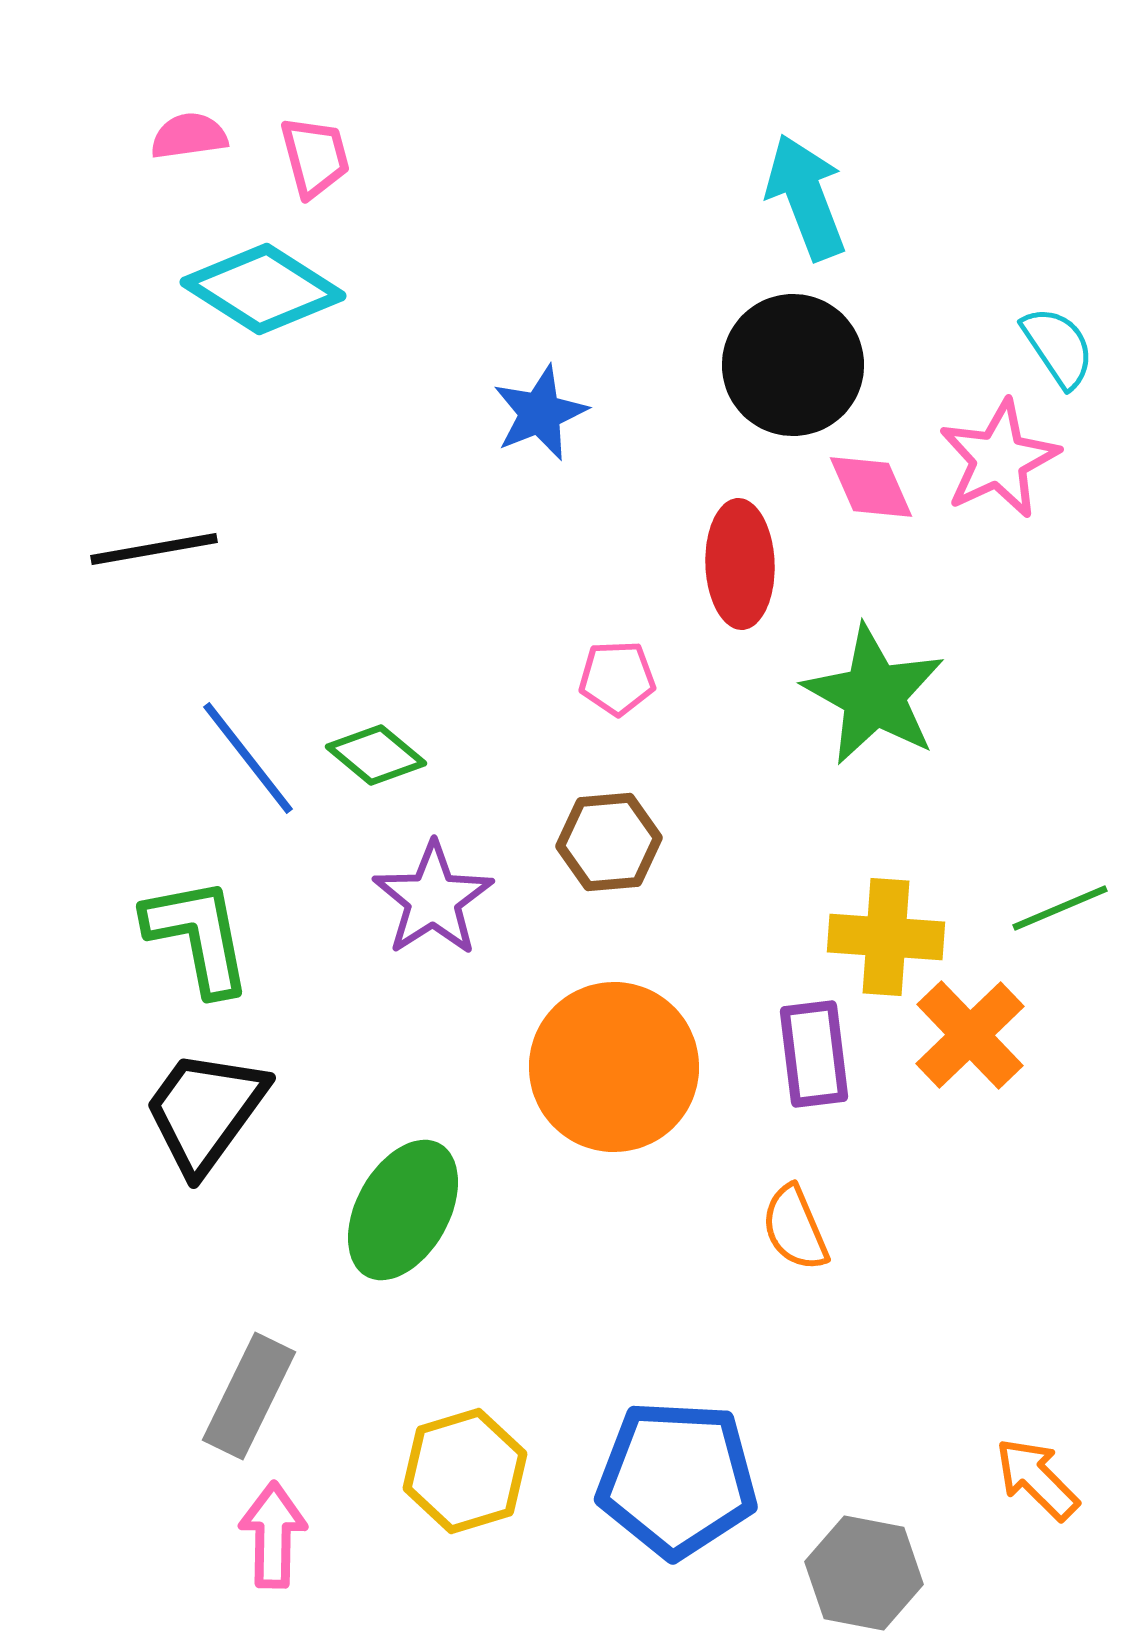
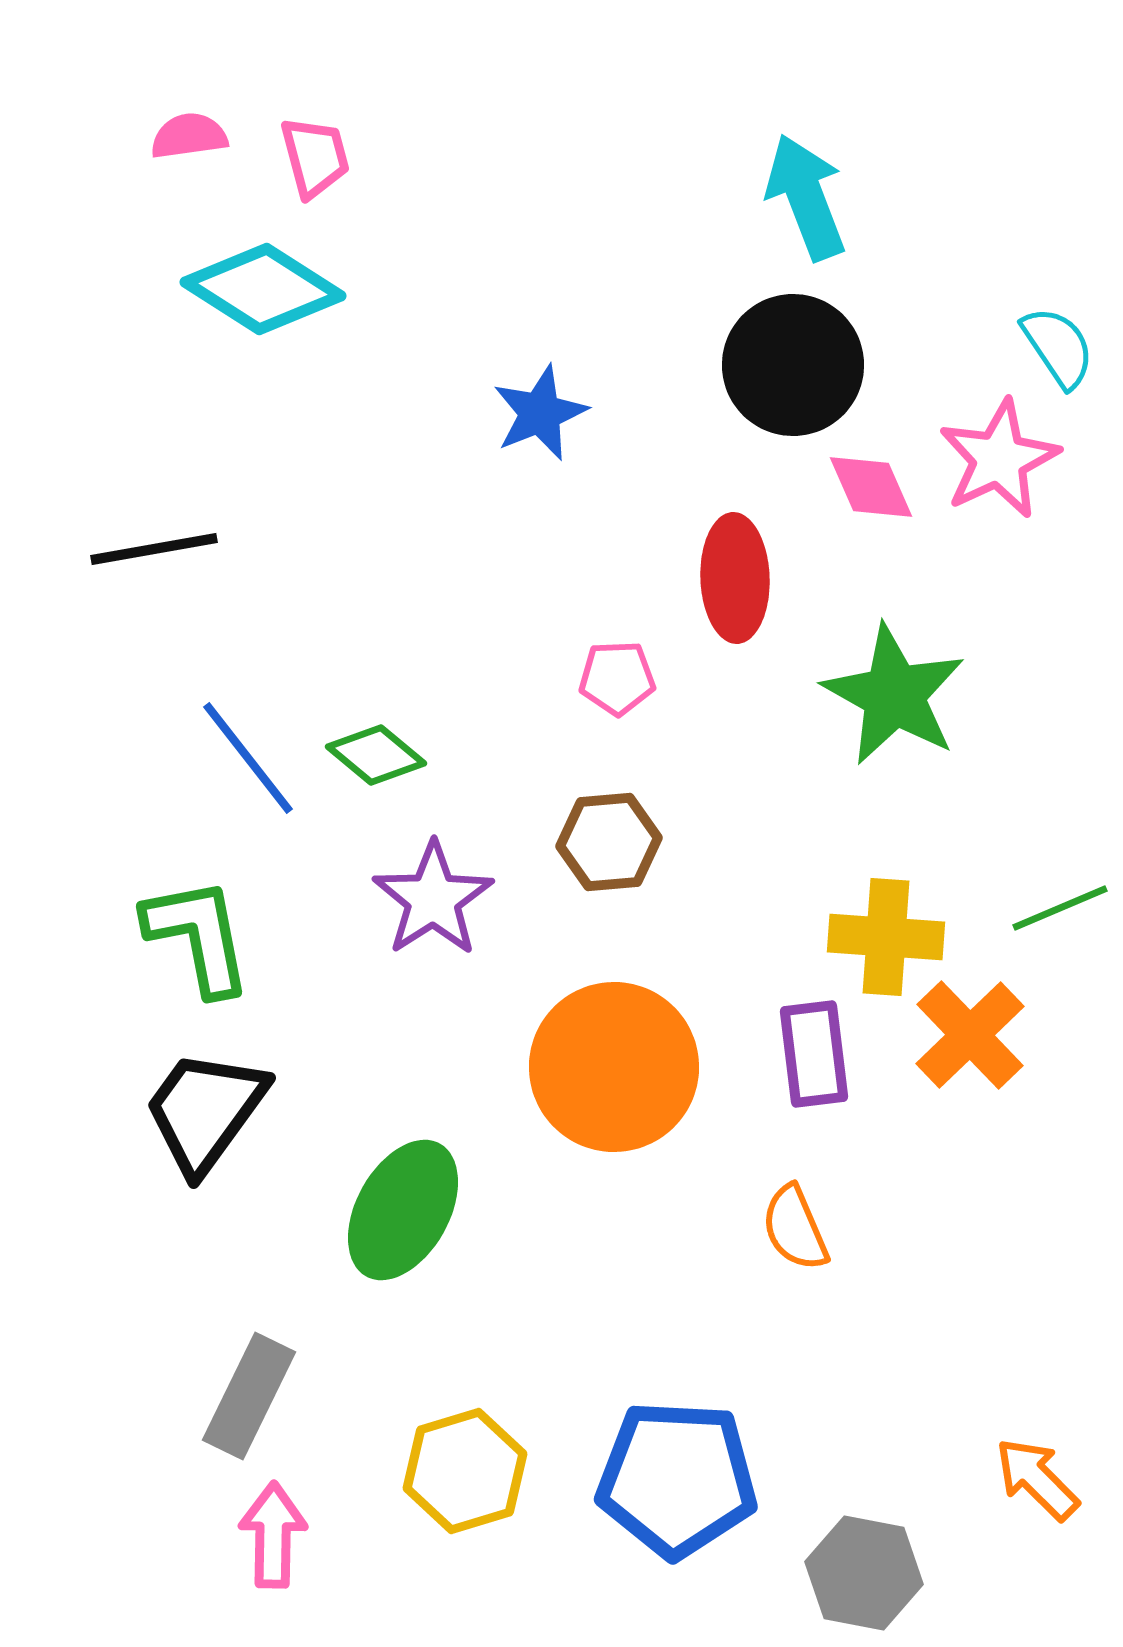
red ellipse: moved 5 px left, 14 px down
green star: moved 20 px right
